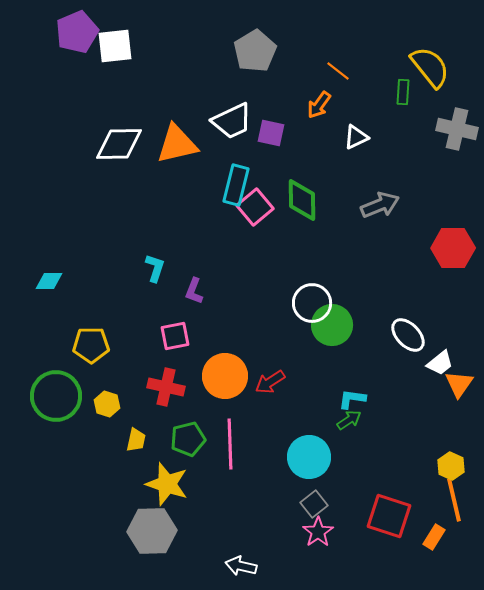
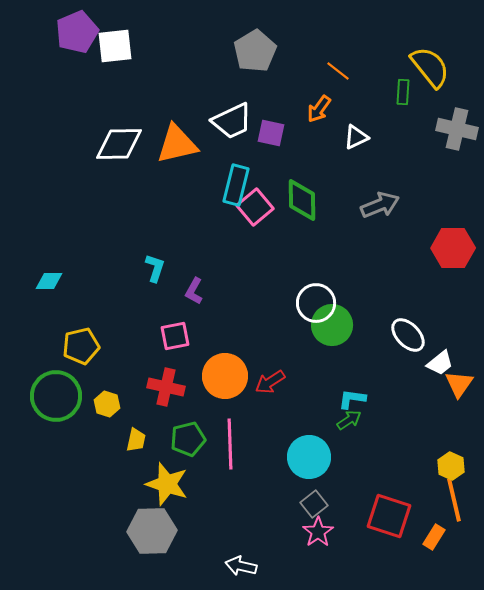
orange arrow at (319, 105): moved 4 px down
purple L-shape at (194, 291): rotated 8 degrees clockwise
white circle at (312, 303): moved 4 px right
yellow pentagon at (91, 345): moved 10 px left, 1 px down; rotated 12 degrees counterclockwise
